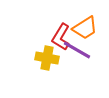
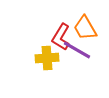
orange trapezoid: rotated 92 degrees clockwise
yellow cross: rotated 15 degrees counterclockwise
